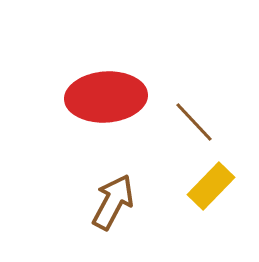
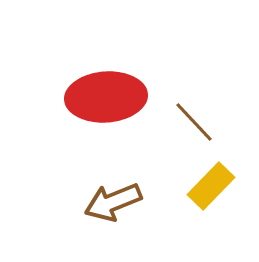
brown arrow: rotated 140 degrees counterclockwise
